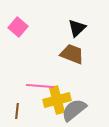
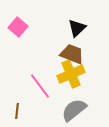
pink line: rotated 48 degrees clockwise
yellow cross: moved 14 px right, 26 px up; rotated 8 degrees counterclockwise
